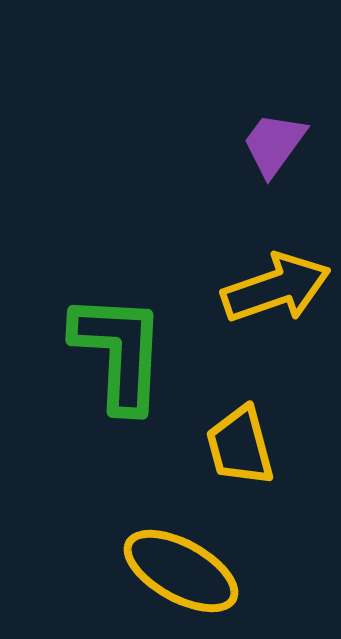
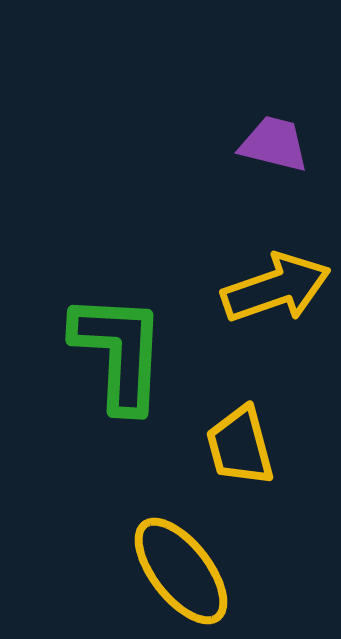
purple trapezoid: rotated 68 degrees clockwise
yellow ellipse: rotated 23 degrees clockwise
